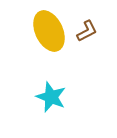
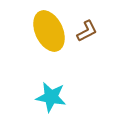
cyan star: rotated 12 degrees counterclockwise
